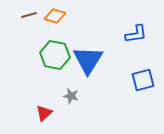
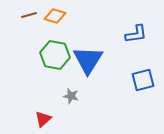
red triangle: moved 1 px left, 6 px down
